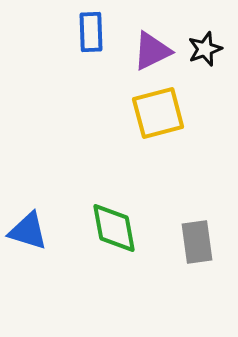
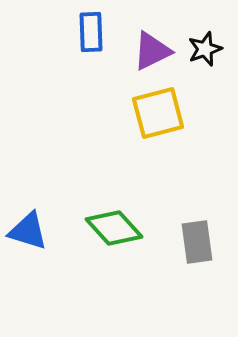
green diamond: rotated 32 degrees counterclockwise
